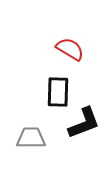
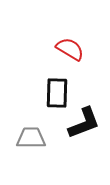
black rectangle: moved 1 px left, 1 px down
